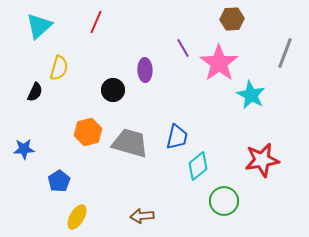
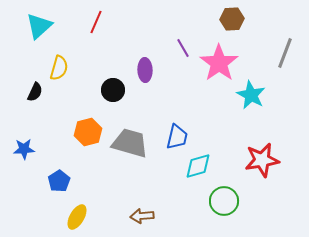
cyan diamond: rotated 24 degrees clockwise
